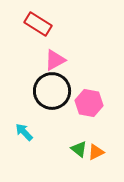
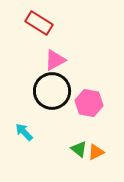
red rectangle: moved 1 px right, 1 px up
